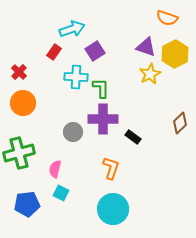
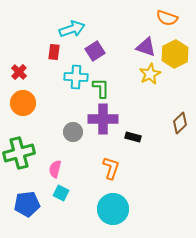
red rectangle: rotated 28 degrees counterclockwise
black rectangle: rotated 21 degrees counterclockwise
